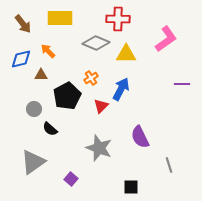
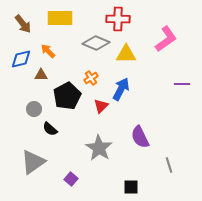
gray star: rotated 12 degrees clockwise
